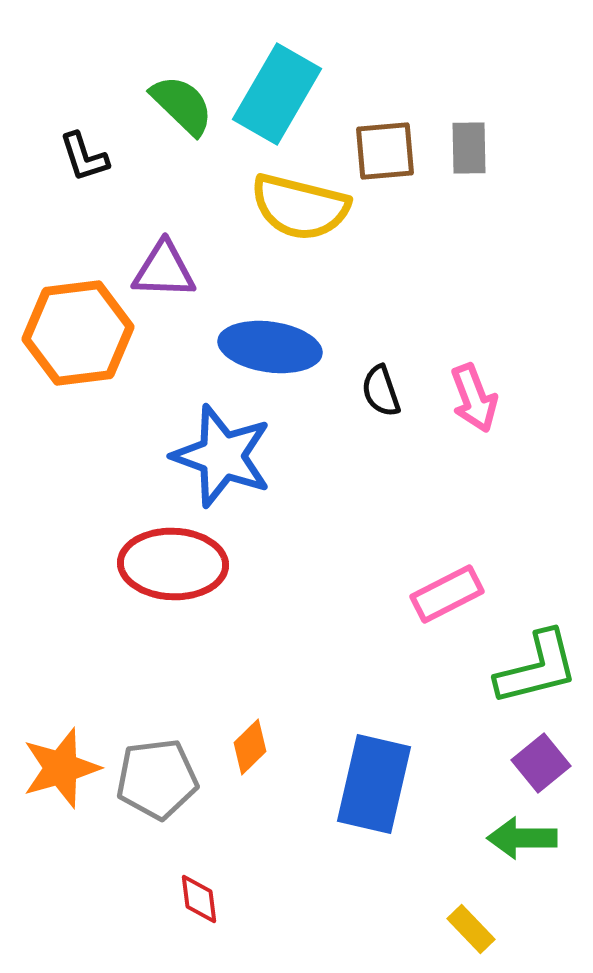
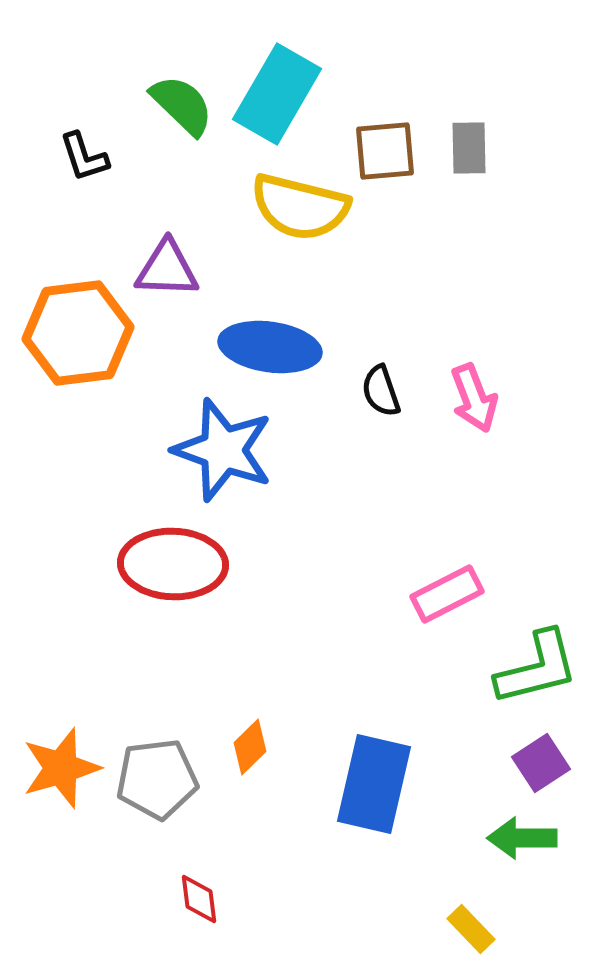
purple triangle: moved 3 px right, 1 px up
blue star: moved 1 px right, 6 px up
purple square: rotated 6 degrees clockwise
